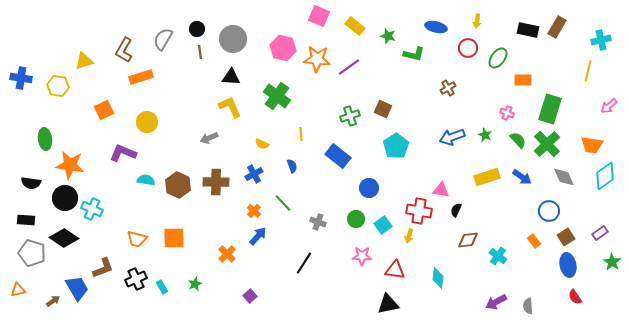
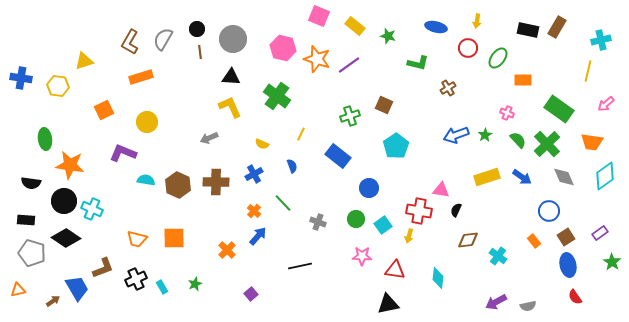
brown L-shape at (124, 50): moved 6 px right, 8 px up
green L-shape at (414, 54): moved 4 px right, 9 px down
orange star at (317, 59): rotated 12 degrees clockwise
purple line at (349, 67): moved 2 px up
pink arrow at (609, 106): moved 3 px left, 2 px up
brown square at (383, 109): moved 1 px right, 4 px up
green rectangle at (550, 109): moved 9 px right; rotated 72 degrees counterclockwise
yellow line at (301, 134): rotated 32 degrees clockwise
green star at (485, 135): rotated 16 degrees clockwise
blue arrow at (452, 137): moved 4 px right, 2 px up
orange trapezoid at (592, 145): moved 3 px up
black circle at (65, 198): moved 1 px left, 3 px down
black diamond at (64, 238): moved 2 px right
orange cross at (227, 254): moved 4 px up
black line at (304, 263): moved 4 px left, 3 px down; rotated 45 degrees clockwise
purple square at (250, 296): moved 1 px right, 2 px up
gray semicircle at (528, 306): rotated 98 degrees counterclockwise
